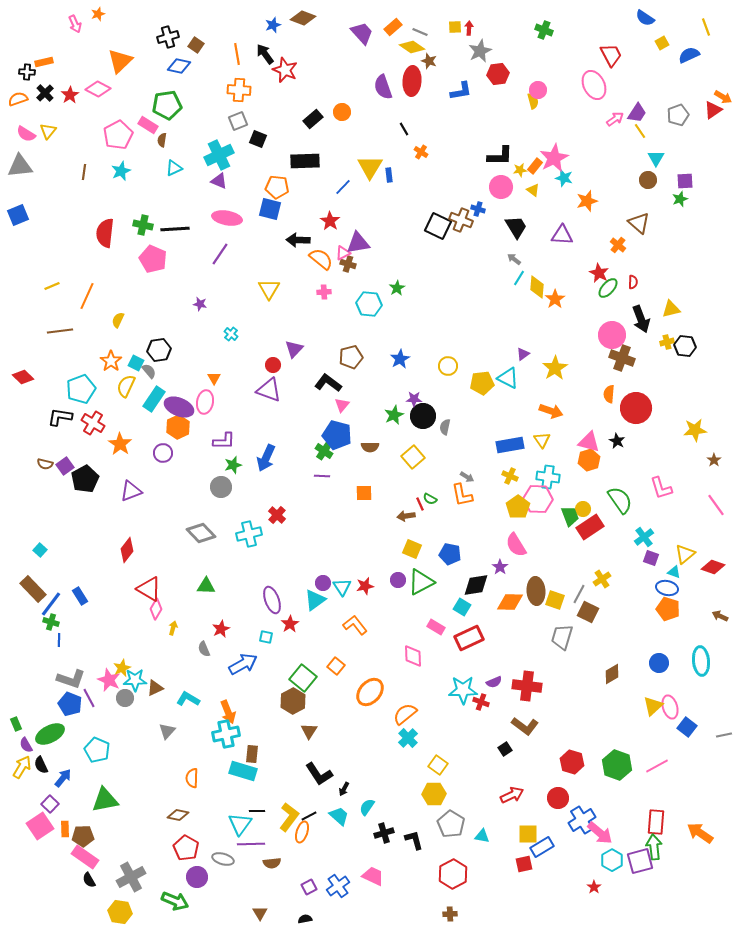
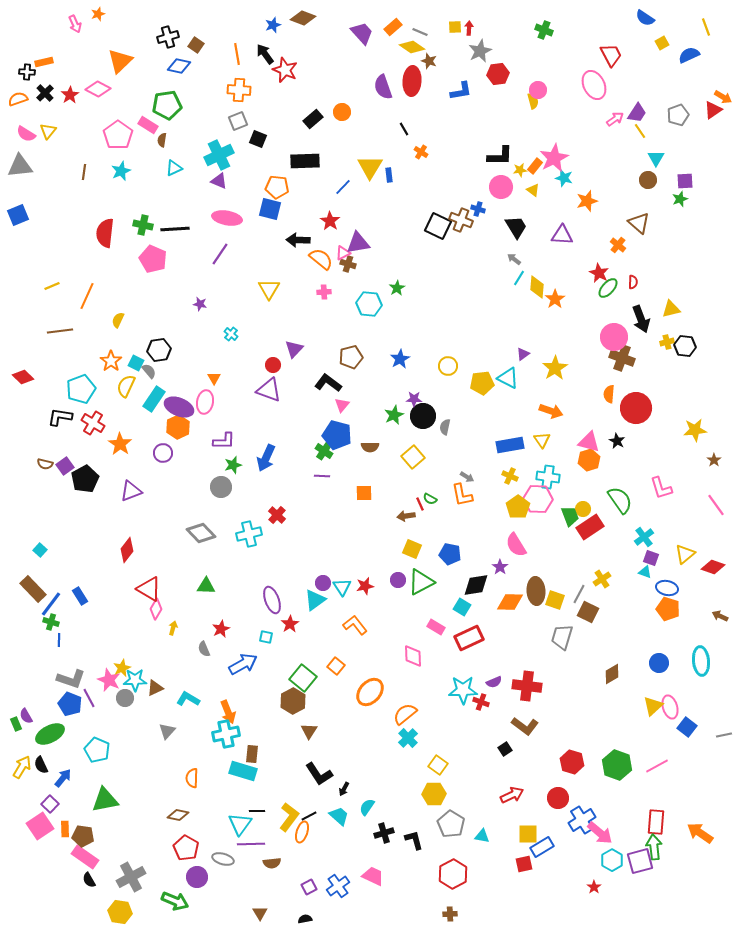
pink pentagon at (118, 135): rotated 8 degrees counterclockwise
pink circle at (612, 335): moved 2 px right, 2 px down
cyan triangle at (674, 572): moved 29 px left
purple semicircle at (26, 745): moved 29 px up
brown pentagon at (83, 836): rotated 10 degrees clockwise
